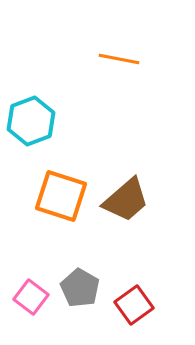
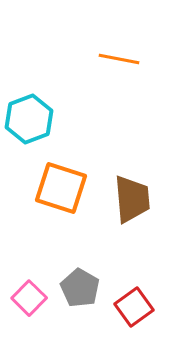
cyan hexagon: moved 2 px left, 2 px up
orange square: moved 8 px up
brown trapezoid: moved 6 px right, 1 px up; rotated 54 degrees counterclockwise
pink square: moved 2 px left, 1 px down; rotated 8 degrees clockwise
red square: moved 2 px down
